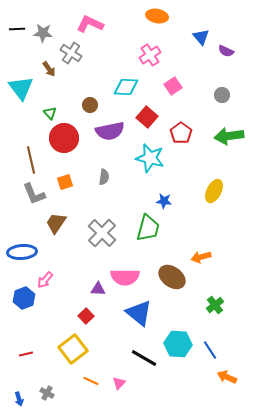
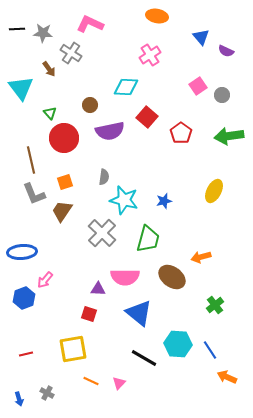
pink square at (173, 86): moved 25 px right
cyan star at (150, 158): moved 26 px left, 42 px down
blue star at (164, 201): rotated 21 degrees counterclockwise
brown trapezoid at (56, 223): moved 6 px right, 12 px up
green trapezoid at (148, 228): moved 11 px down
red square at (86, 316): moved 3 px right, 2 px up; rotated 28 degrees counterclockwise
yellow square at (73, 349): rotated 28 degrees clockwise
